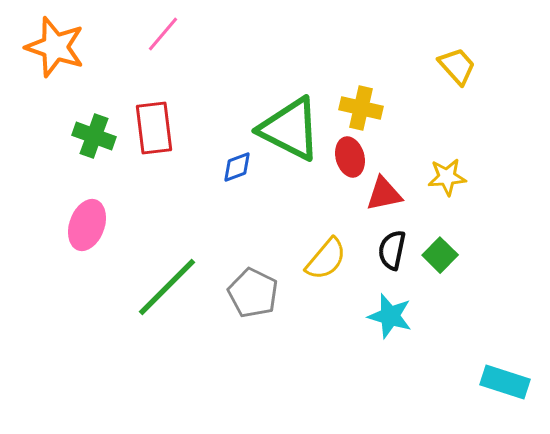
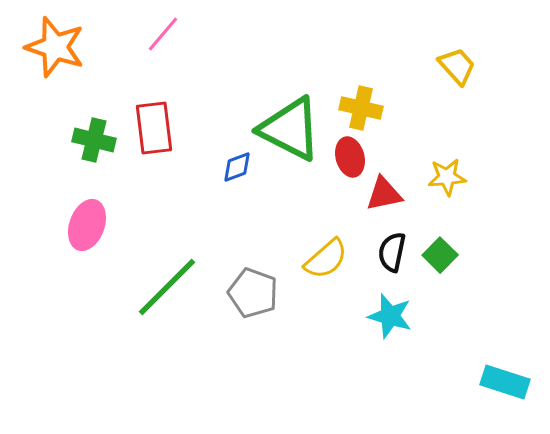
green cross: moved 4 px down; rotated 6 degrees counterclockwise
black semicircle: moved 2 px down
yellow semicircle: rotated 9 degrees clockwise
gray pentagon: rotated 6 degrees counterclockwise
